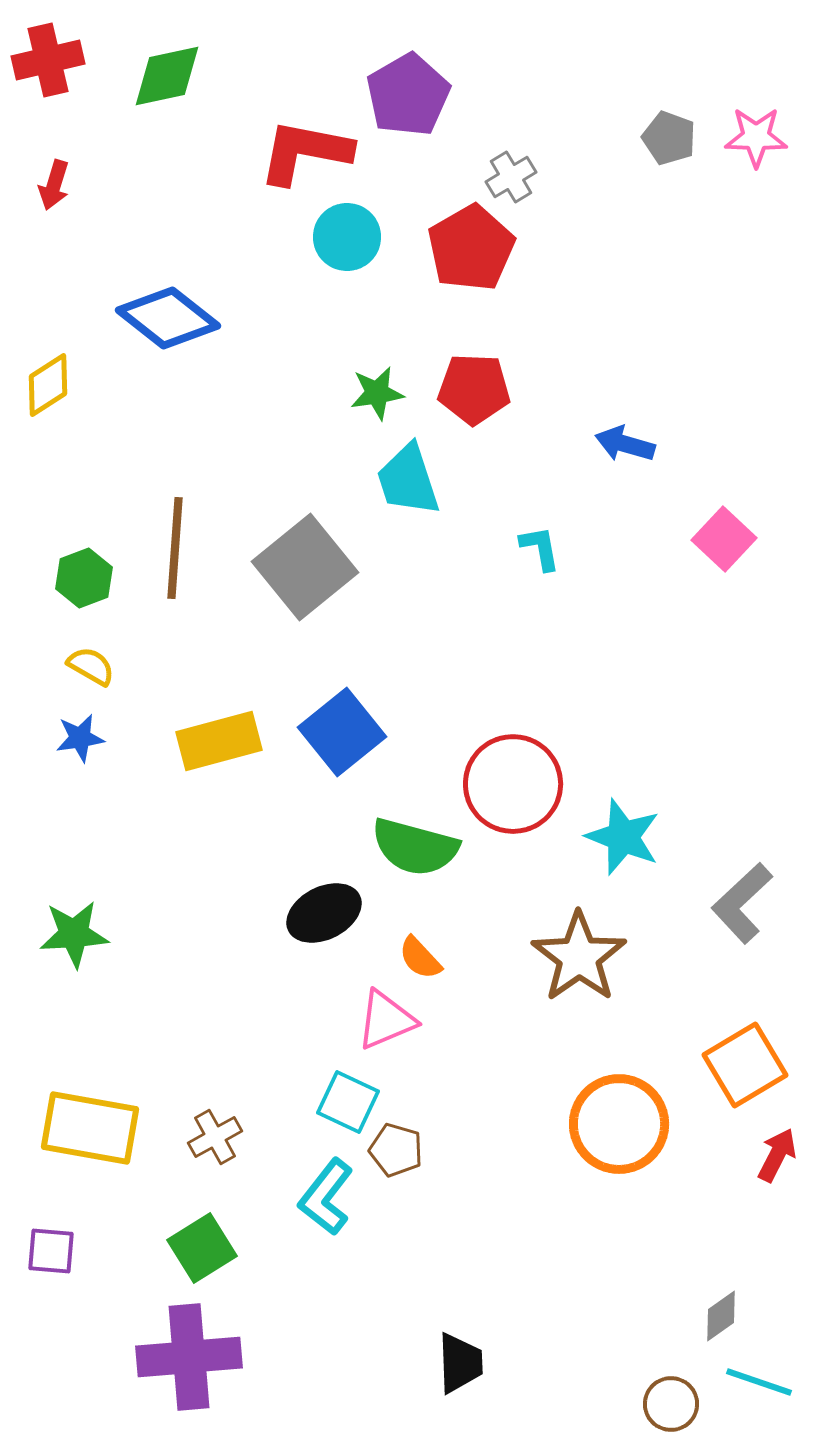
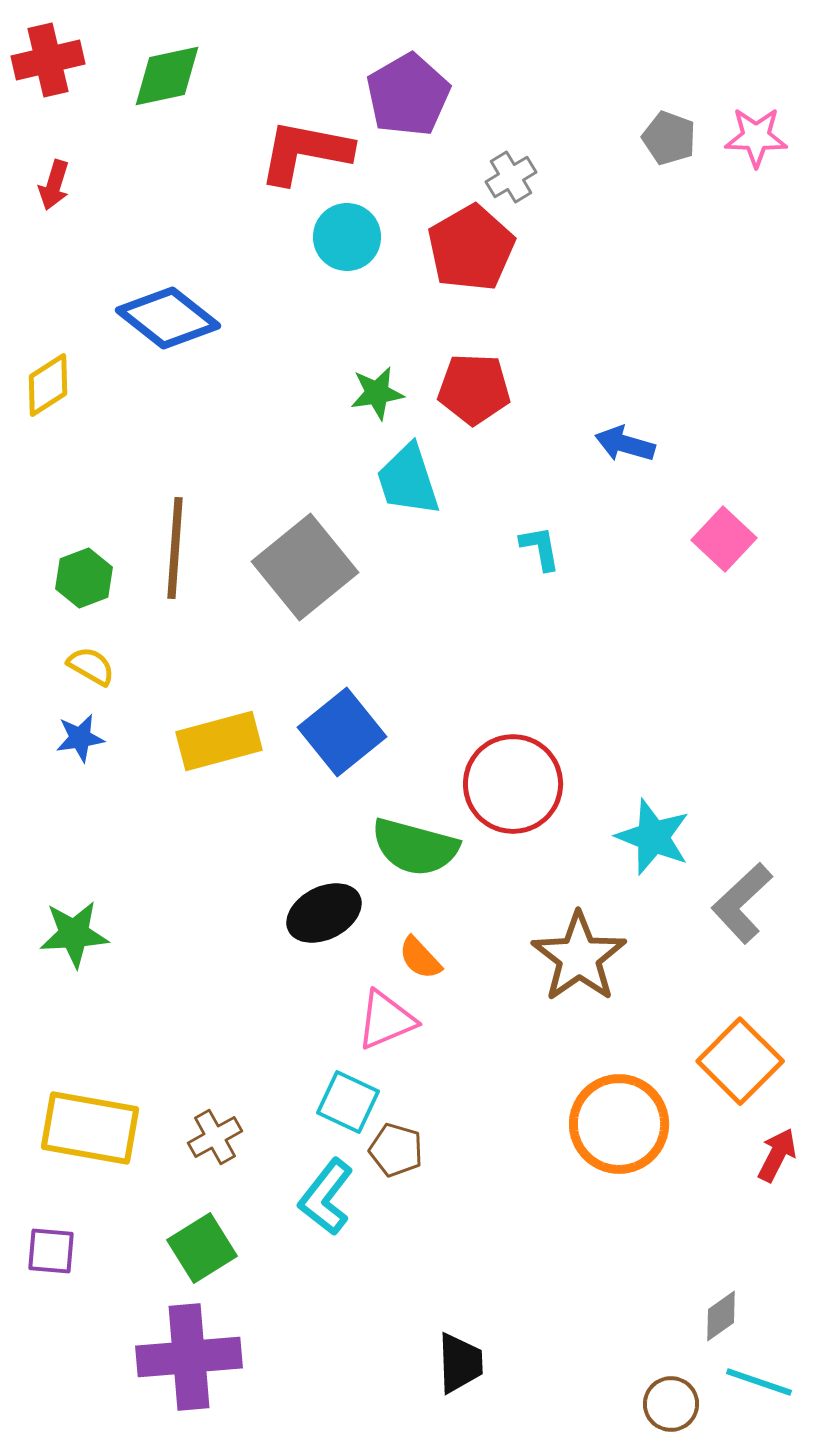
cyan star at (623, 837): moved 30 px right
orange square at (745, 1065): moved 5 px left, 4 px up; rotated 14 degrees counterclockwise
